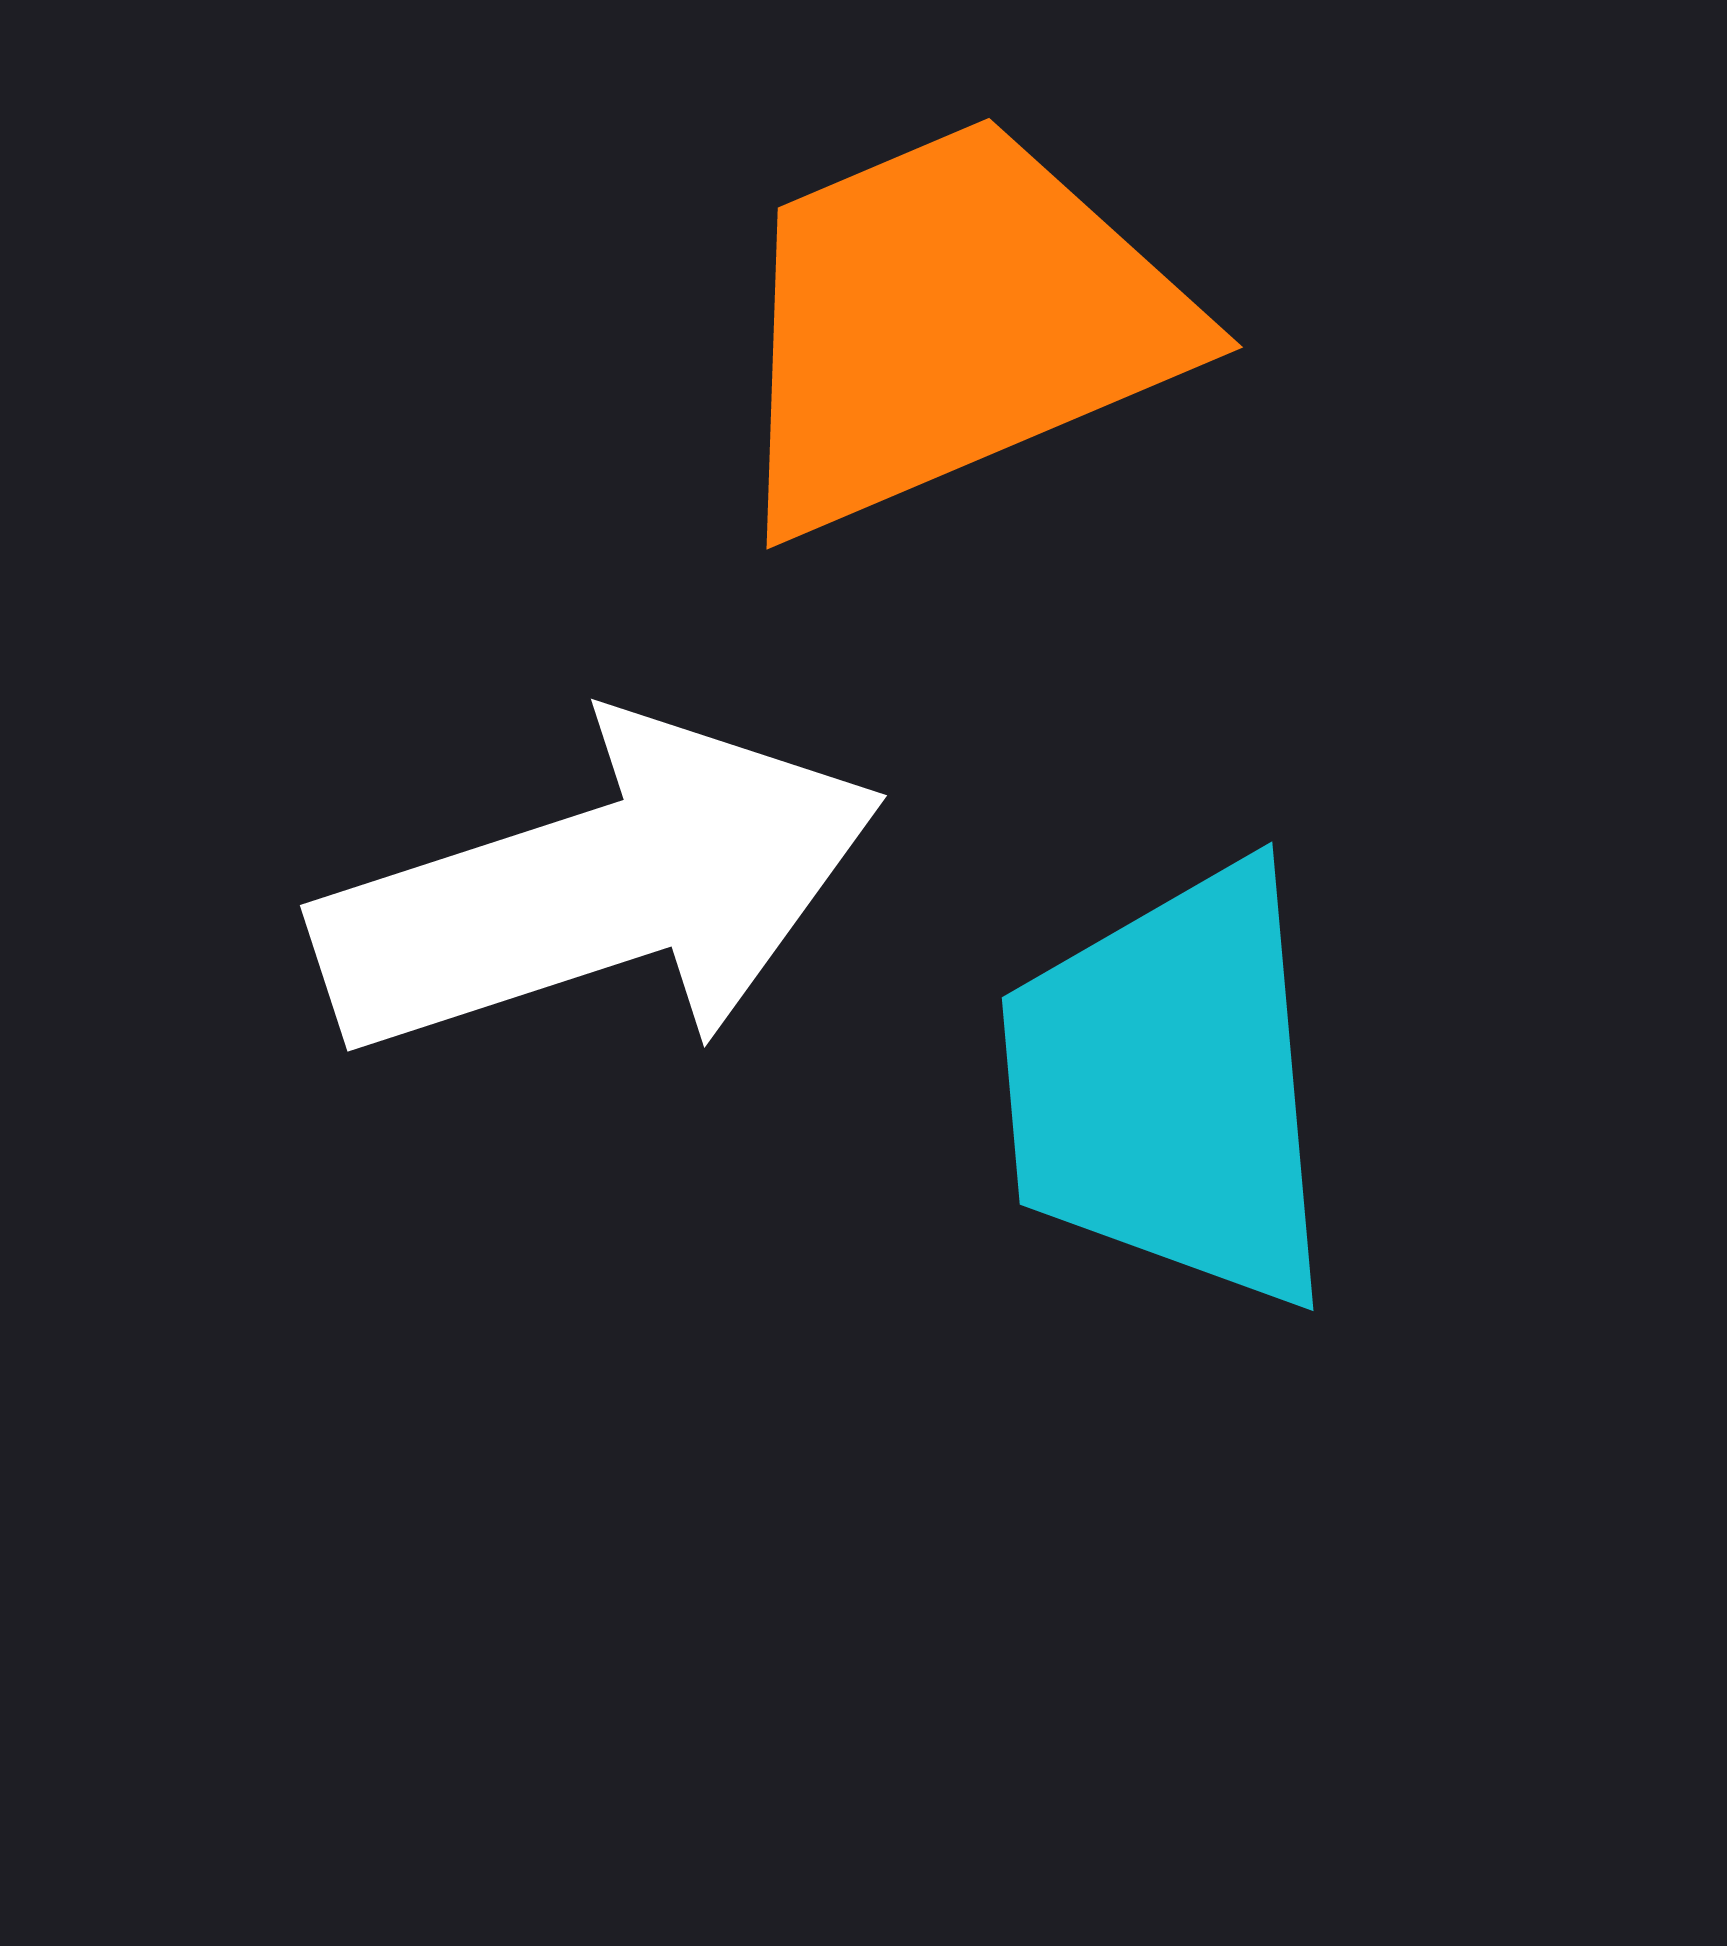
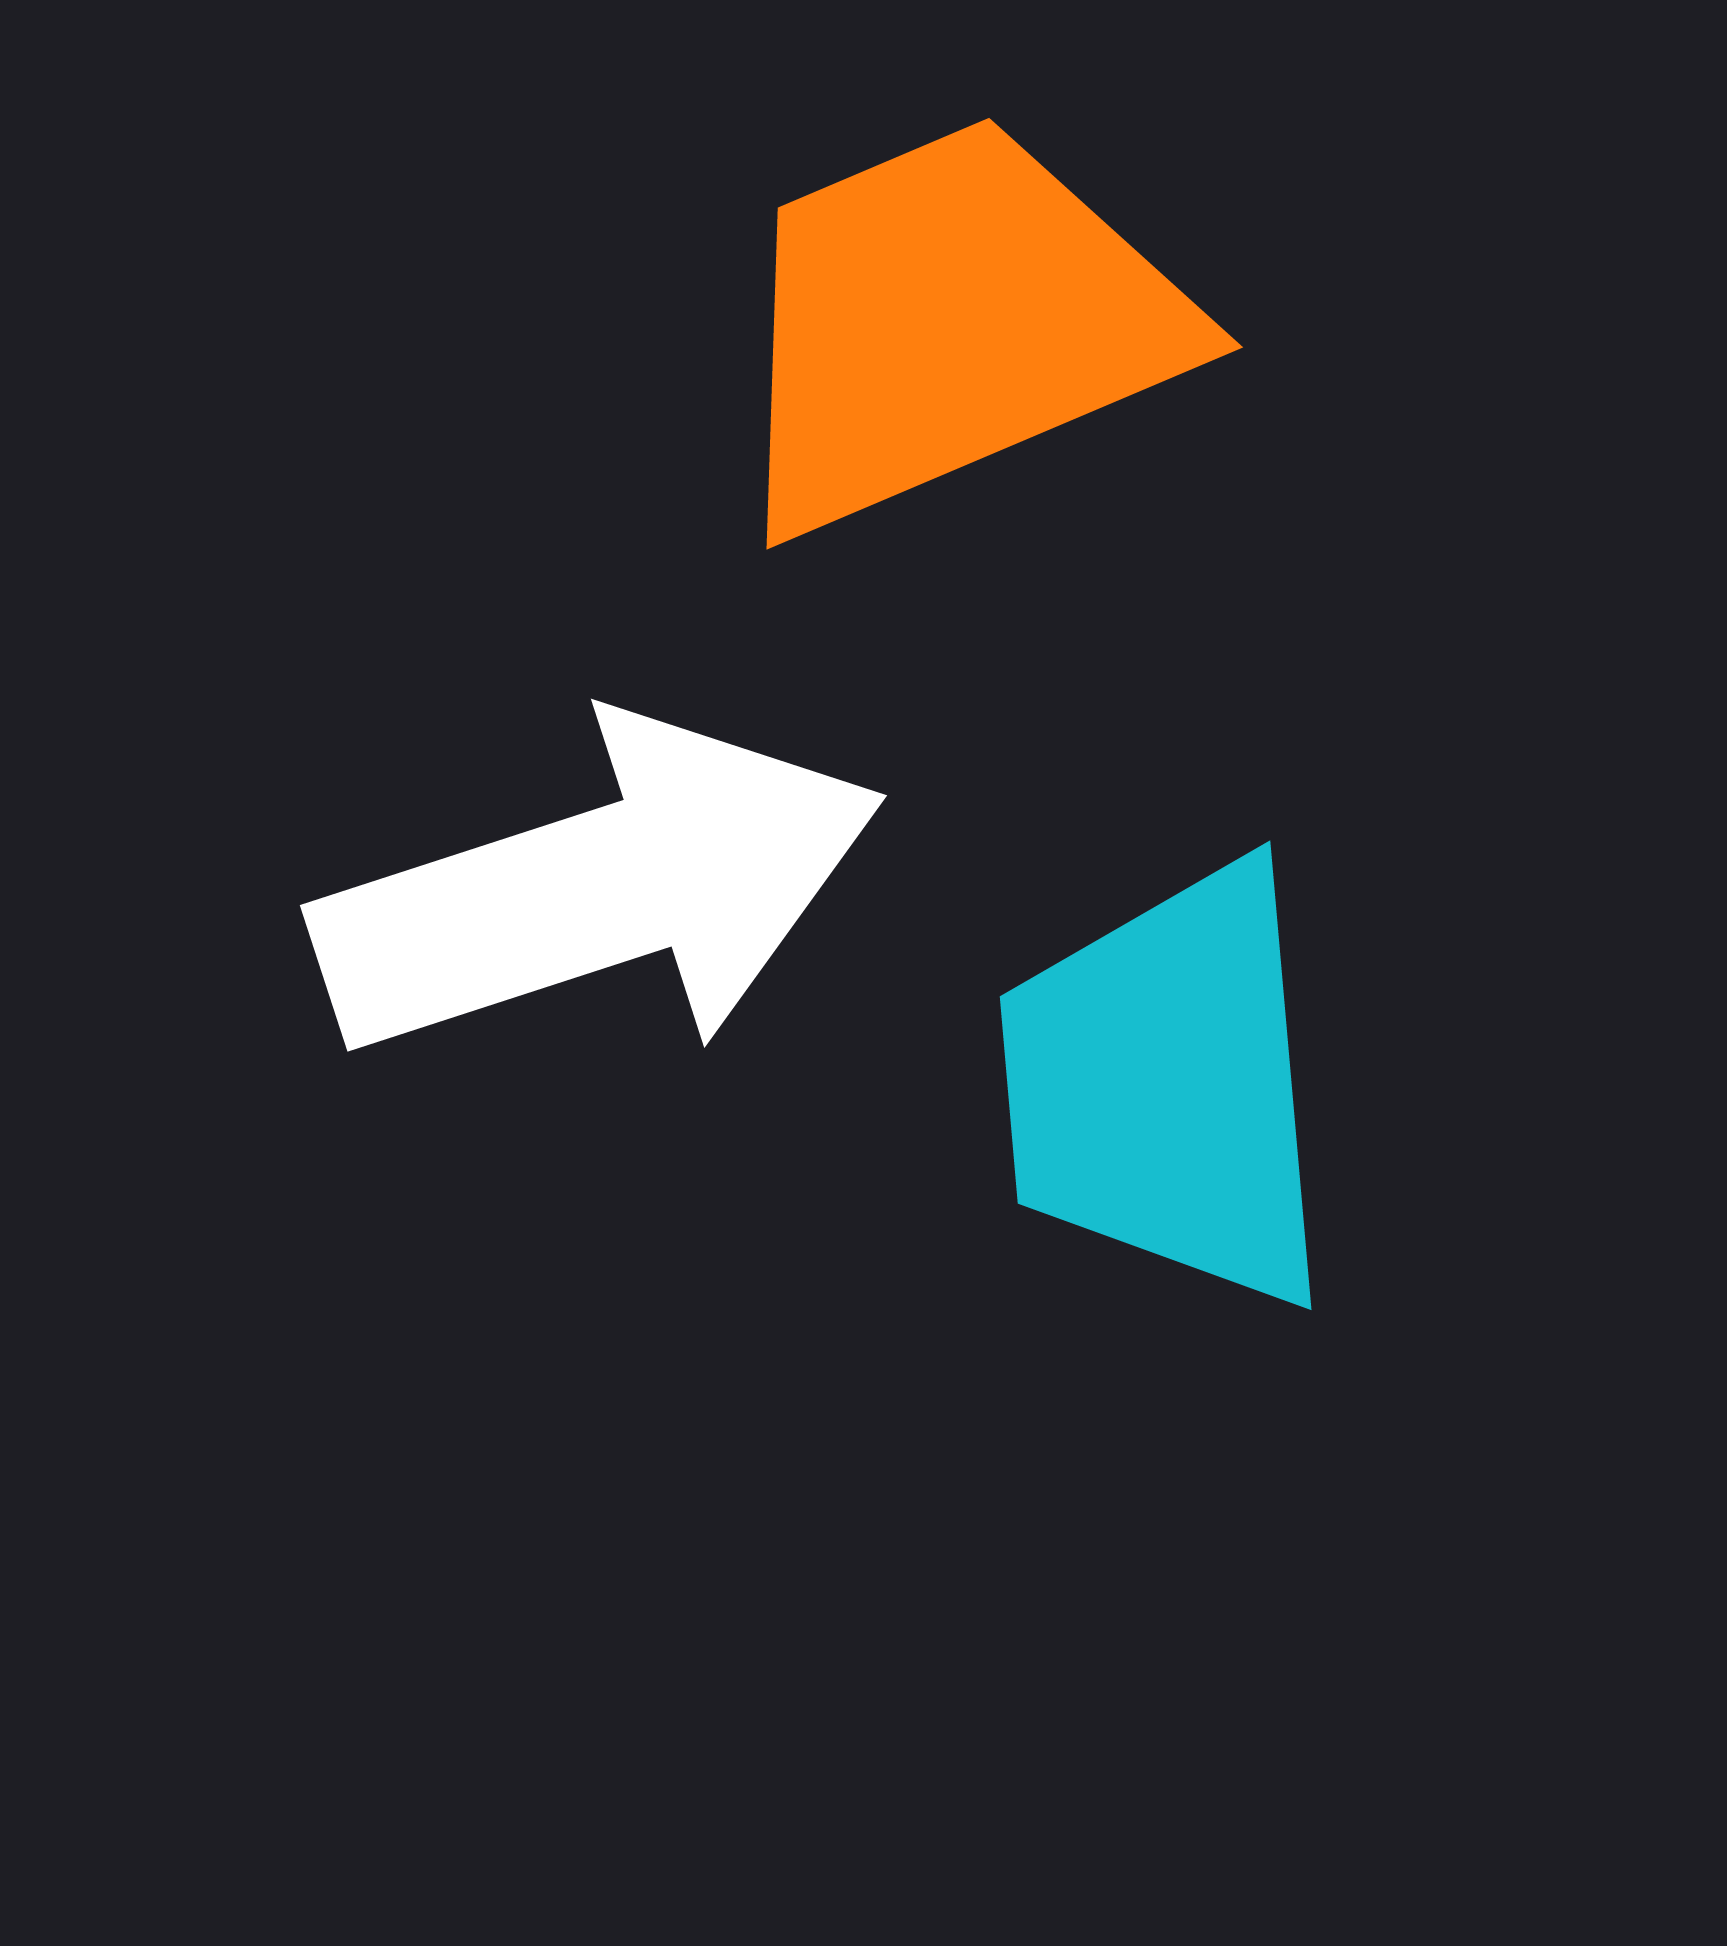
cyan trapezoid: moved 2 px left, 1 px up
